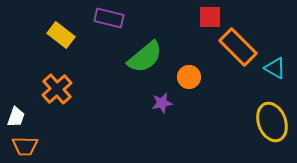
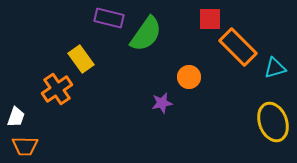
red square: moved 2 px down
yellow rectangle: moved 20 px right, 24 px down; rotated 16 degrees clockwise
green semicircle: moved 1 px right, 23 px up; rotated 15 degrees counterclockwise
cyan triangle: rotated 45 degrees counterclockwise
orange cross: rotated 8 degrees clockwise
yellow ellipse: moved 1 px right
